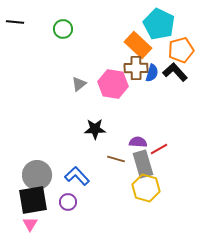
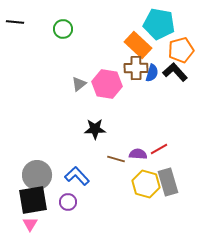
cyan pentagon: rotated 16 degrees counterclockwise
pink hexagon: moved 6 px left
purple semicircle: moved 12 px down
gray rectangle: moved 25 px right, 18 px down
yellow hexagon: moved 4 px up
